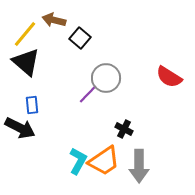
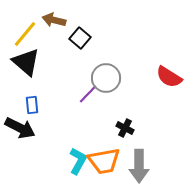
black cross: moved 1 px right, 1 px up
orange trapezoid: rotated 24 degrees clockwise
